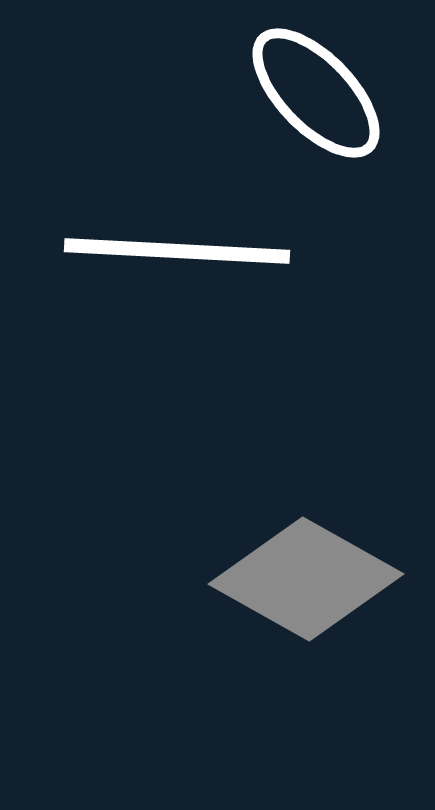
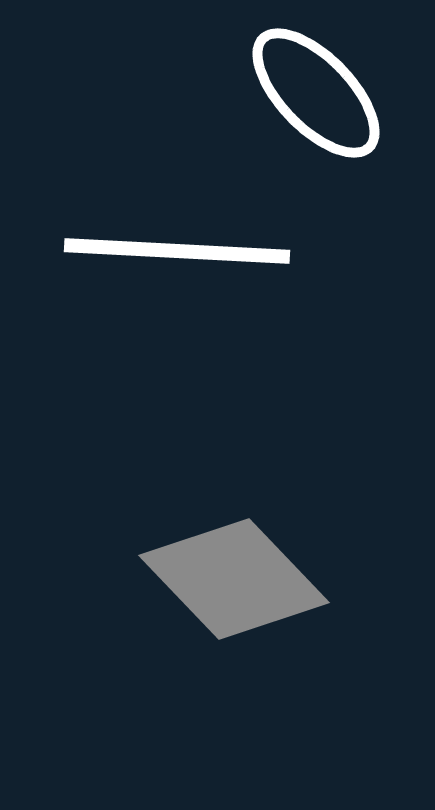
gray diamond: moved 72 px left; rotated 17 degrees clockwise
